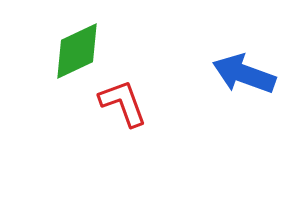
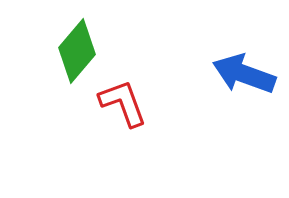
green diamond: rotated 24 degrees counterclockwise
